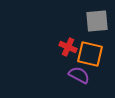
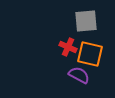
gray square: moved 11 px left
